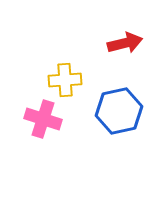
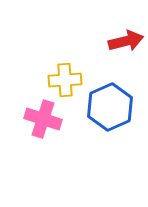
red arrow: moved 1 px right, 2 px up
blue hexagon: moved 9 px left, 4 px up; rotated 12 degrees counterclockwise
